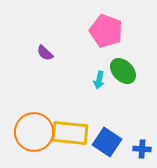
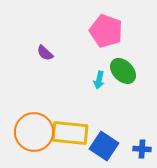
blue square: moved 3 px left, 4 px down
